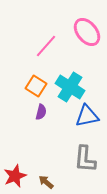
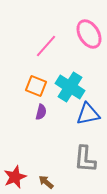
pink ellipse: moved 2 px right, 2 px down; rotated 8 degrees clockwise
orange square: rotated 10 degrees counterclockwise
blue triangle: moved 1 px right, 2 px up
red star: moved 1 px down
